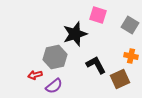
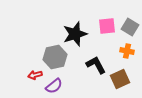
pink square: moved 9 px right, 11 px down; rotated 24 degrees counterclockwise
gray square: moved 2 px down
orange cross: moved 4 px left, 5 px up
